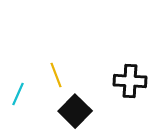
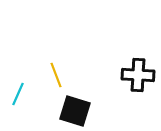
black cross: moved 8 px right, 6 px up
black square: rotated 28 degrees counterclockwise
